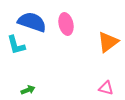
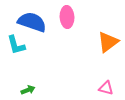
pink ellipse: moved 1 px right, 7 px up; rotated 10 degrees clockwise
